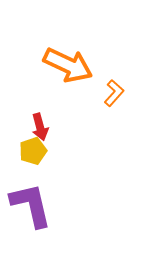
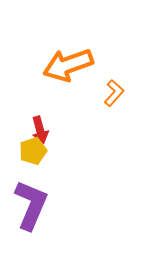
orange arrow: rotated 135 degrees clockwise
red arrow: moved 3 px down
purple L-shape: rotated 36 degrees clockwise
